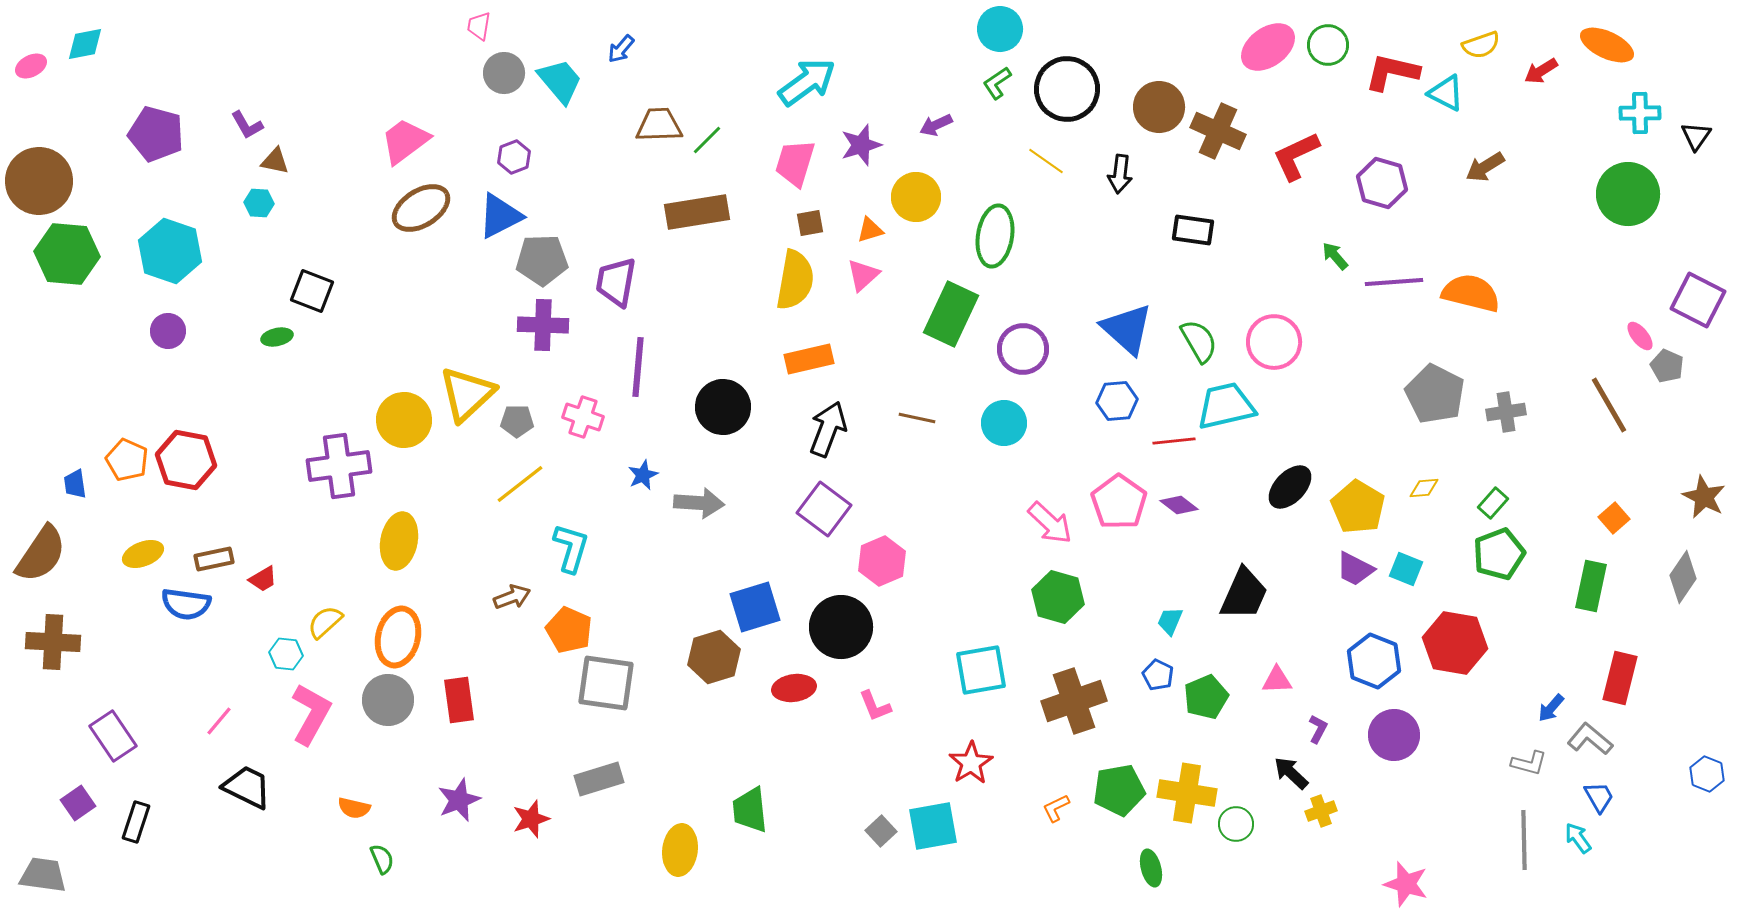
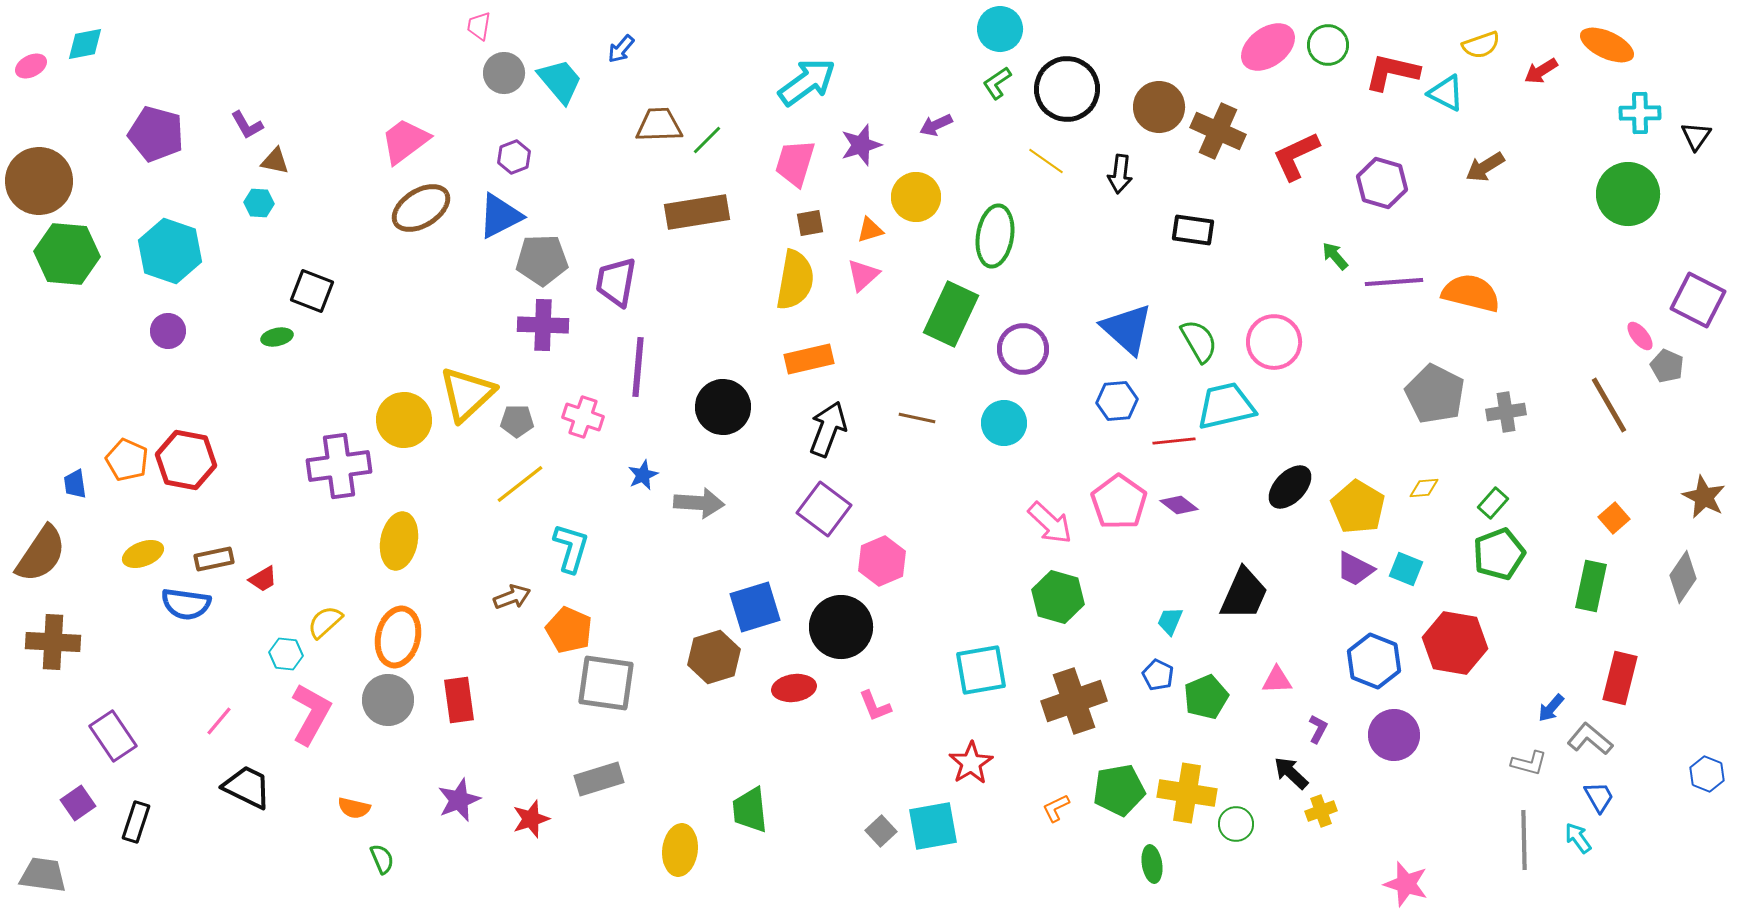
green ellipse at (1151, 868): moved 1 px right, 4 px up; rotated 6 degrees clockwise
